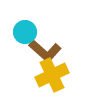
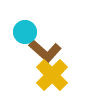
yellow cross: rotated 20 degrees counterclockwise
